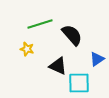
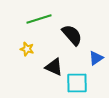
green line: moved 1 px left, 5 px up
blue triangle: moved 1 px left, 1 px up
black triangle: moved 4 px left, 1 px down
cyan square: moved 2 px left
